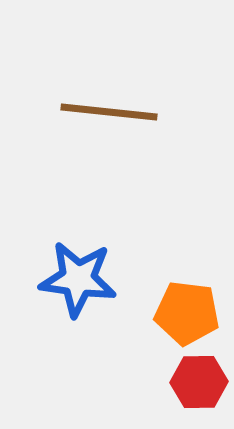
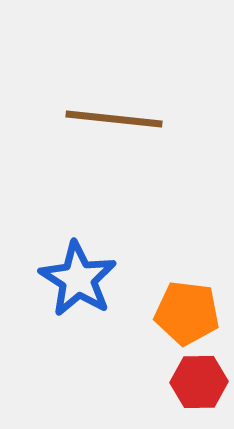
brown line: moved 5 px right, 7 px down
blue star: rotated 24 degrees clockwise
